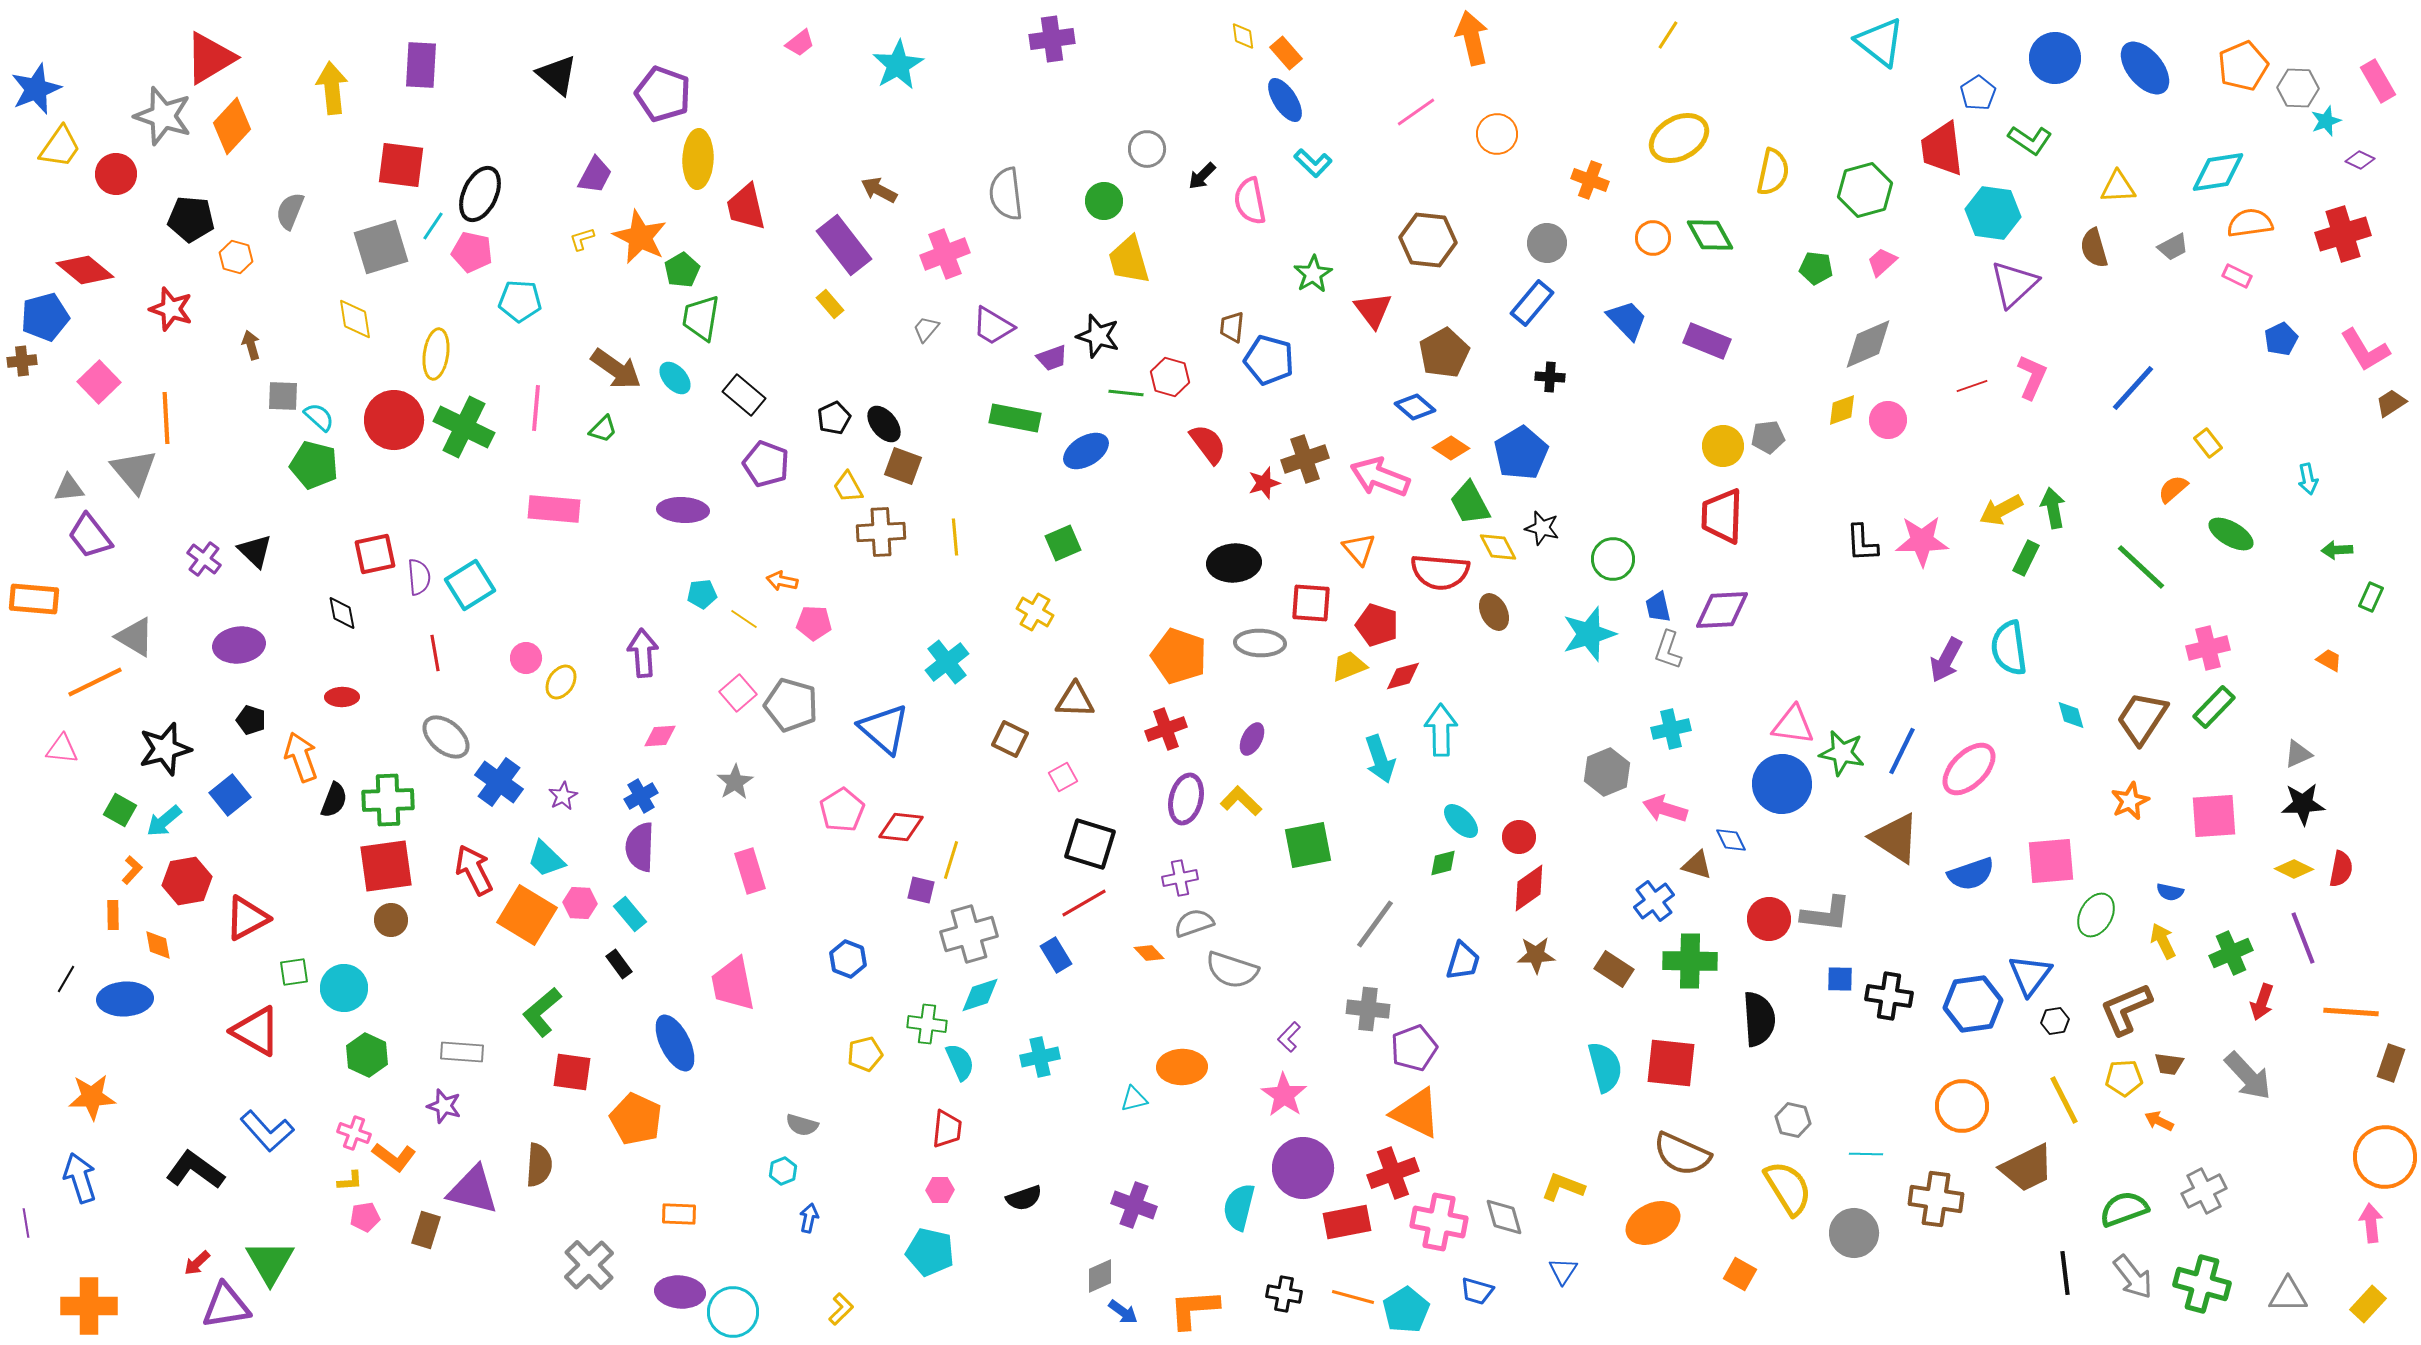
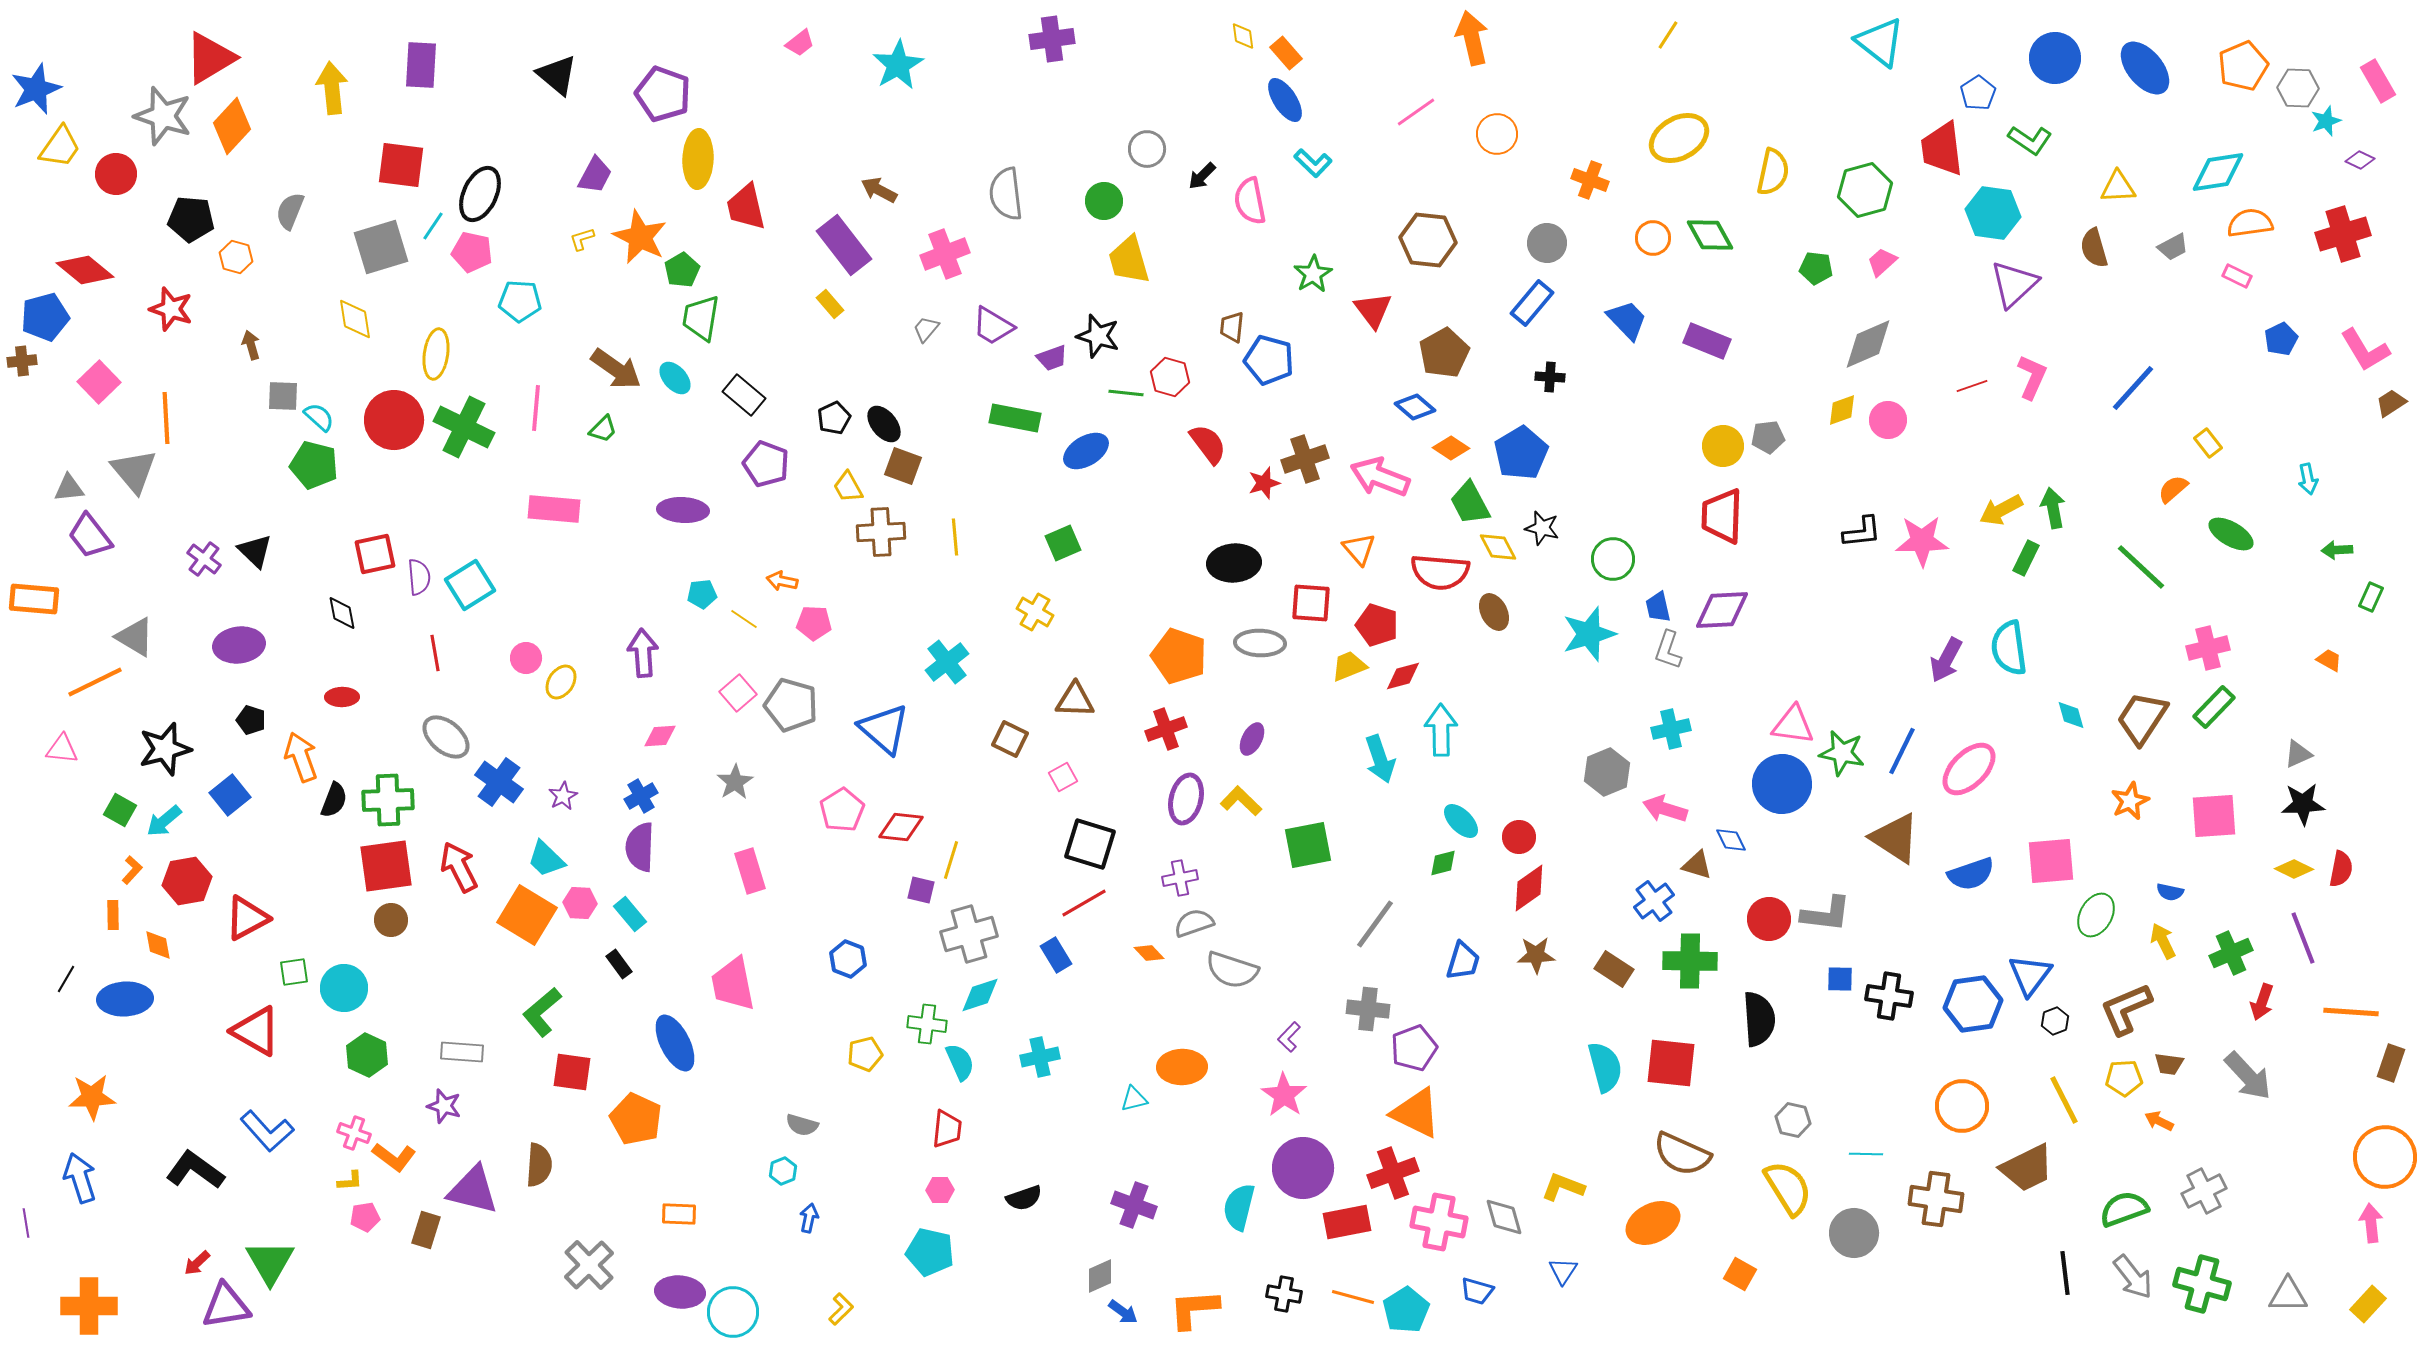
black L-shape at (1862, 543): moved 11 px up; rotated 93 degrees counterclockwise
red arrow at (474, 870): moved 15 px left, 3 px up
black hexagon at (2055, 1021): rotated 12 degrees counterclockwise
